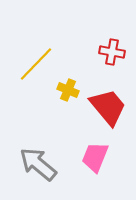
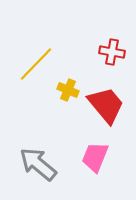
red trapezoid: moved 2 px left, 2 px up
